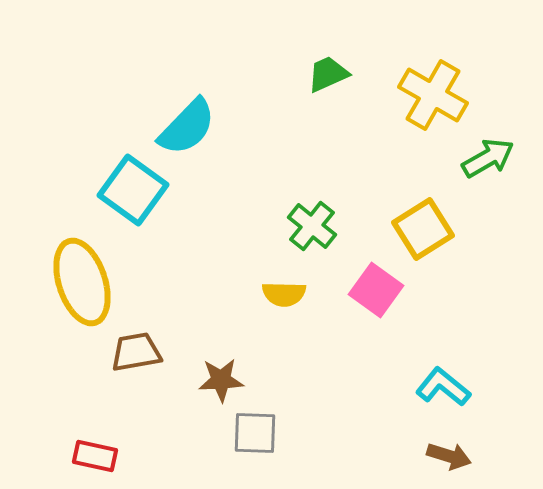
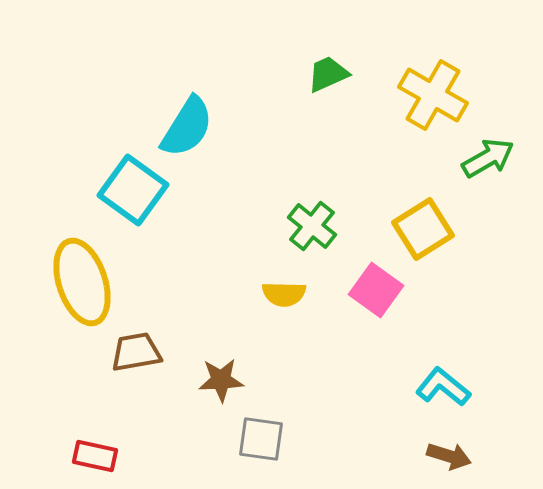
cyan semicircle: rotated 12 degrees counterclockwise
gray square: moved 6 px right, 6 px down; rotated 6 degrees clockwise
